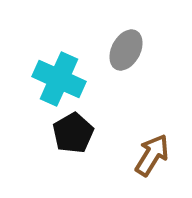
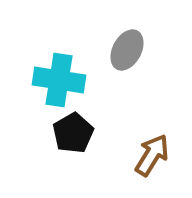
gray ellipse: moved 1 px right
cyan cross: moved 1 px down; rotated 15 degrees counterclockwise
